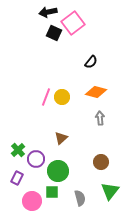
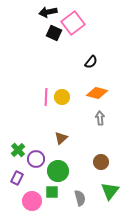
orange diamond: moved 1 px right, 1 px down
pink line: rotated 18 degrees counterclockwise
